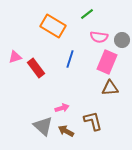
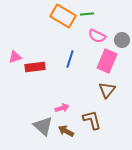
green line: rotated 32 degrees clockwise
orange rectangle: moved 10 px right, 10 px up
pink semicircle: moved 2 px left, 1 px up; rotated 18 degrees clockwise
pink rectangle: moved 1 px up
red rectangle: moved 1 px left, 1 px up; rotated 60 degrees counterclockwise
brown triangle: moved 3 px left, 2 px down; rotated 48 degrees counterclockwise
brown L-shape: moved 1 px left, 1 px up
